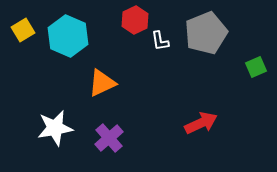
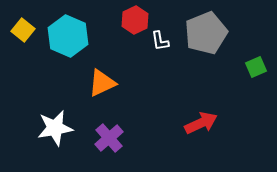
yellow square: rotated 20 degrees counterclockwise
